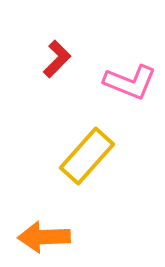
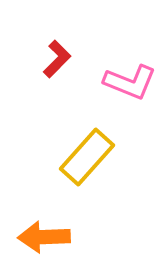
yellow rectangle: moved 1 px down
